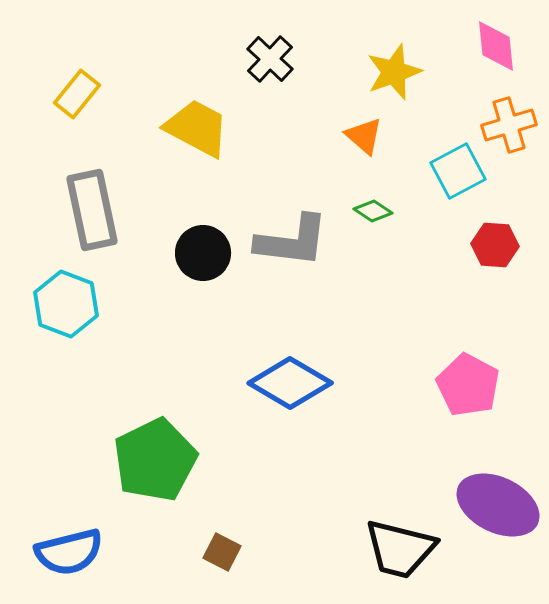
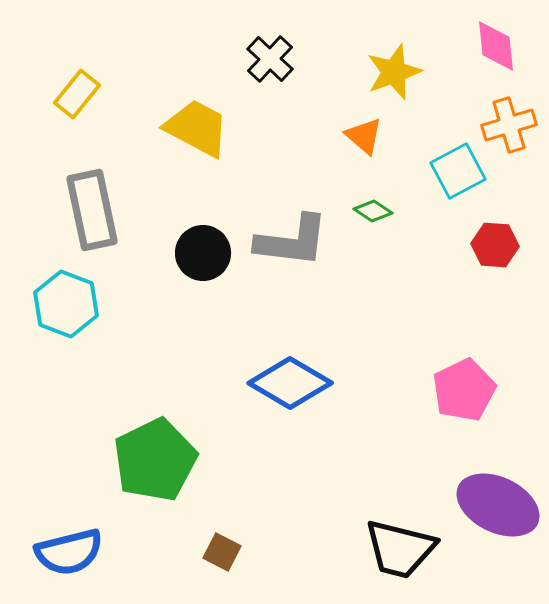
pink pentagon: moved 4 px left, 5 px down; rotated 18 degrees clockwise
